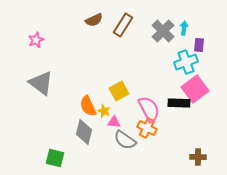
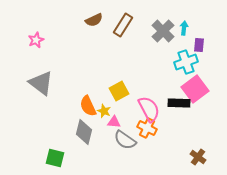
brown cross: rotated 35 degrees clockwise
